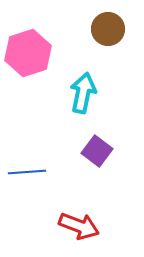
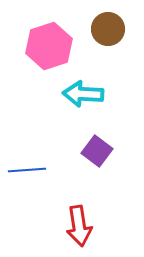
pink hexagon: moved 21 px right, 7 px up
cyan arrow: moved 1 px down; rotated 99 degrees counterclockwise
blue line: moved 2 px up
red arrow: rotated 60 degrees clockwise
